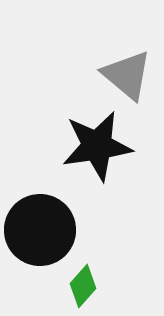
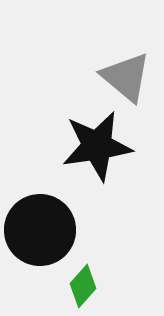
gray triangle: moved 1 px left, 2 px down
